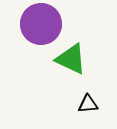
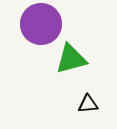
green triangle: rotated 40 degrees counterclockwise
